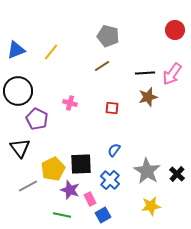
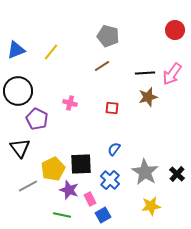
blue semicircle: moved 1 px up
gray star: moved 2 px left, 1 px down
purple star: moved 1 px left
